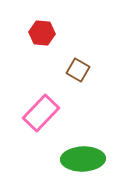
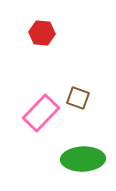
brown square: moved 28 px down; rotated 10 degrees counterclockwise
